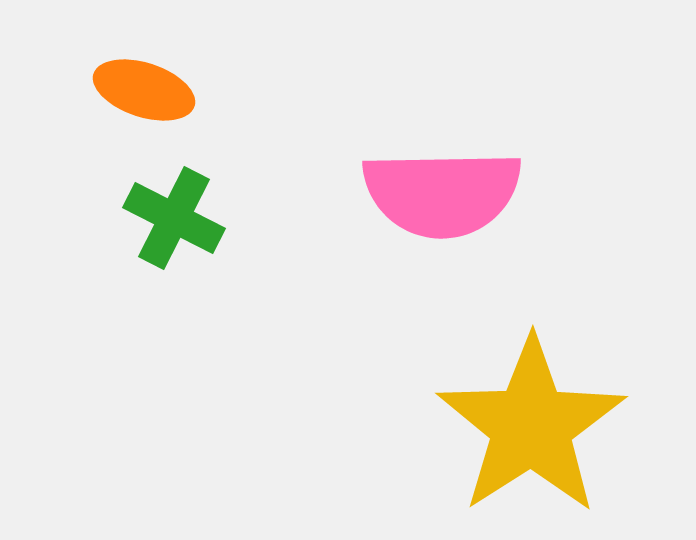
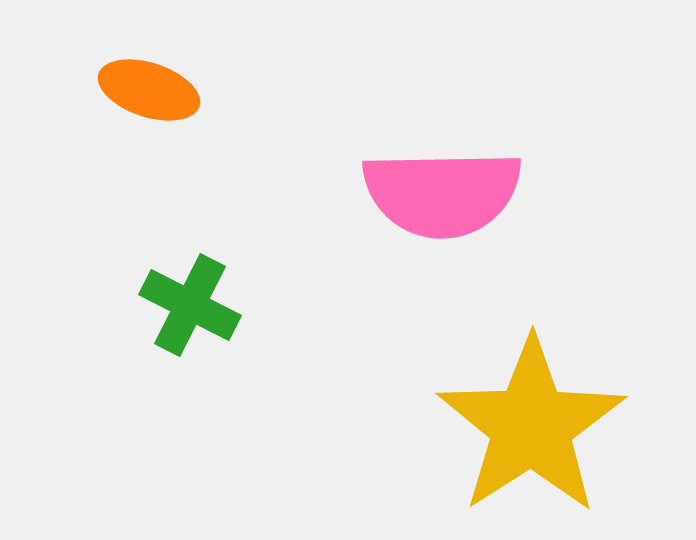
orange ellipse: moved 5 px right
green cross: moved 16 px right, 87 px down
